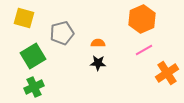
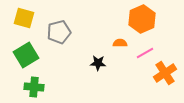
gray pentagon: moved 3 px left, 1 px up
orange semicircle: moved 22 px right
pink line: moved 1 px right, 3 px down
green square: moved 7 px left, 1 px up
orange cross: moved 2 px left
green cross: rotated 30 degrees clockwise
